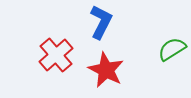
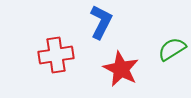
red cross: rotated 32 degrees clockwise
red star: moved 15 px right, 1 px up
